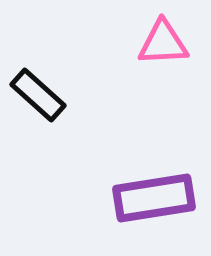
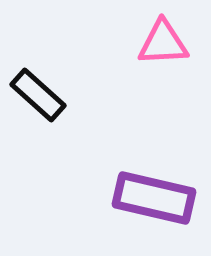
purple rectangle: rotated 22 degrees clockwise
